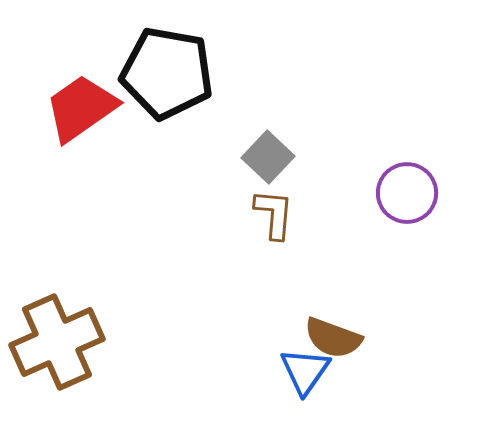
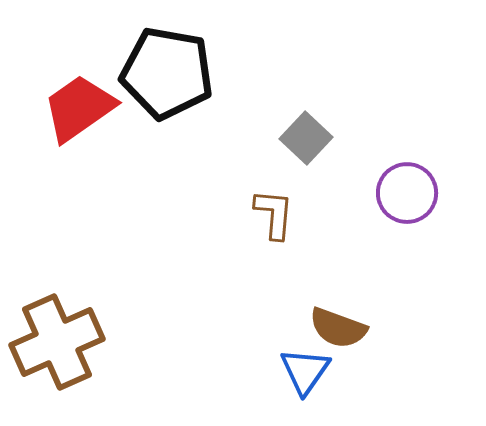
red trapezoid: moved 2 px left
gray square: moved 38 px right, 19 px up
brown semicircle: moved 5 px right, 10 px up
